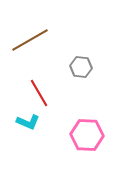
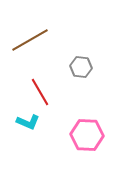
red line: moved 1 px right, 1 px up
